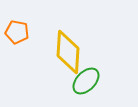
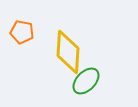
orange pentagon: moved 5 px right
